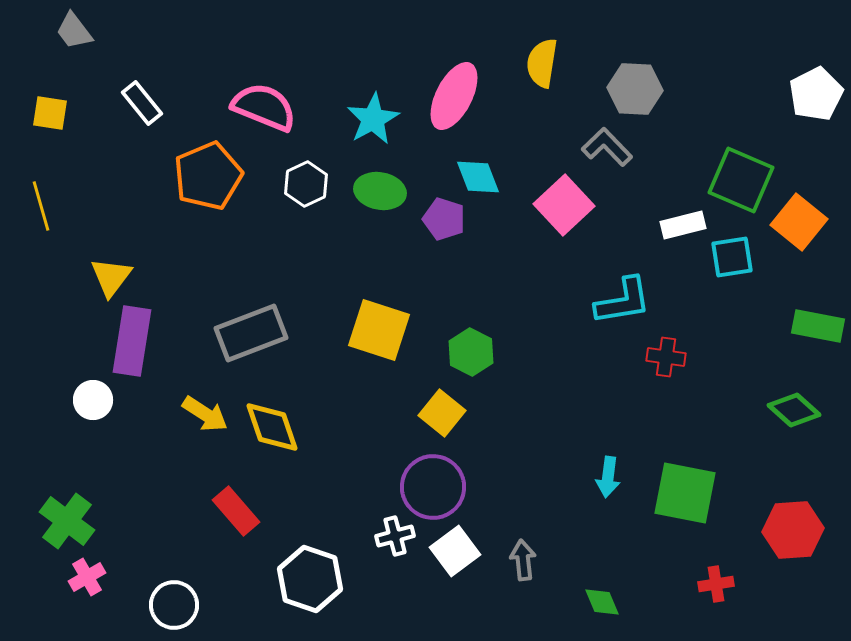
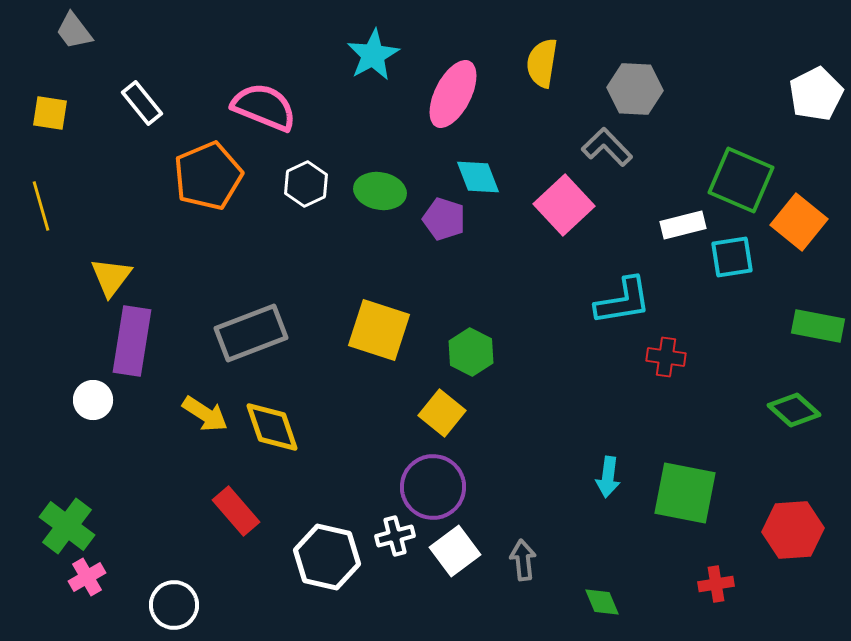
pink ellipse at (454, 96): moved 1 px left, 2 px up
cyan star at (373, 119): moved 64 px up
green cross at (67, 521): moved 5 px down
white hexagon at (310, 579): moved 17 px right, 22 px up; rotated 6 degrees counterclockwise
